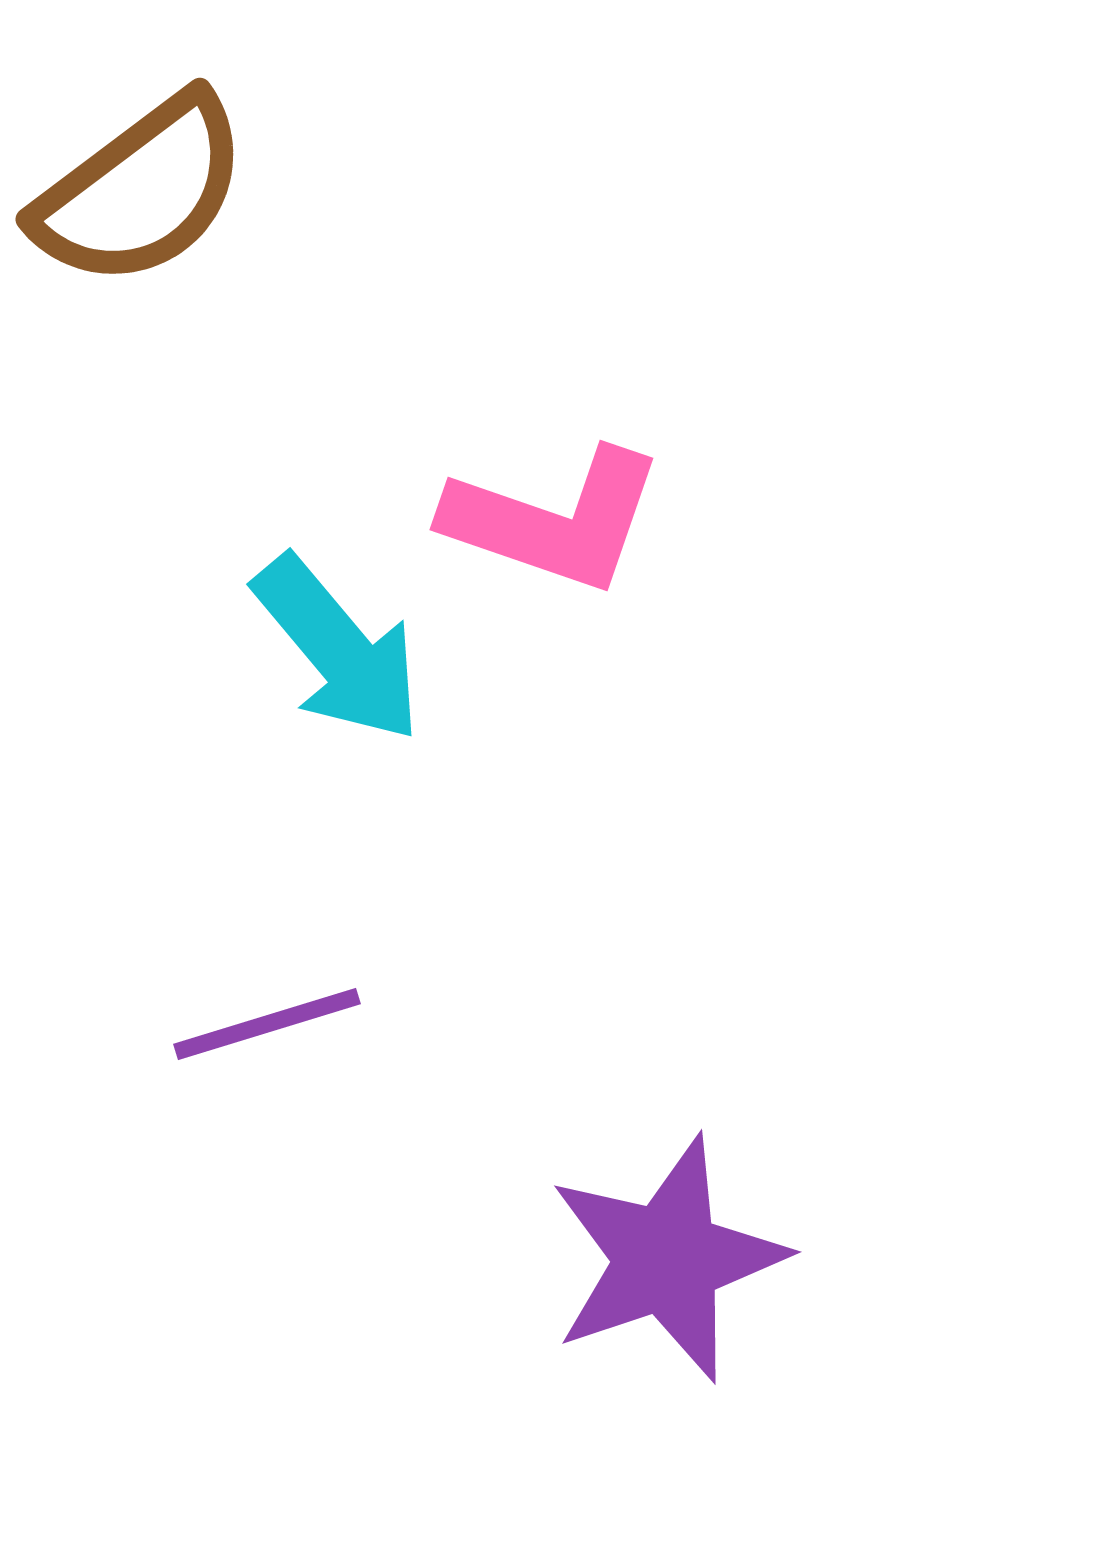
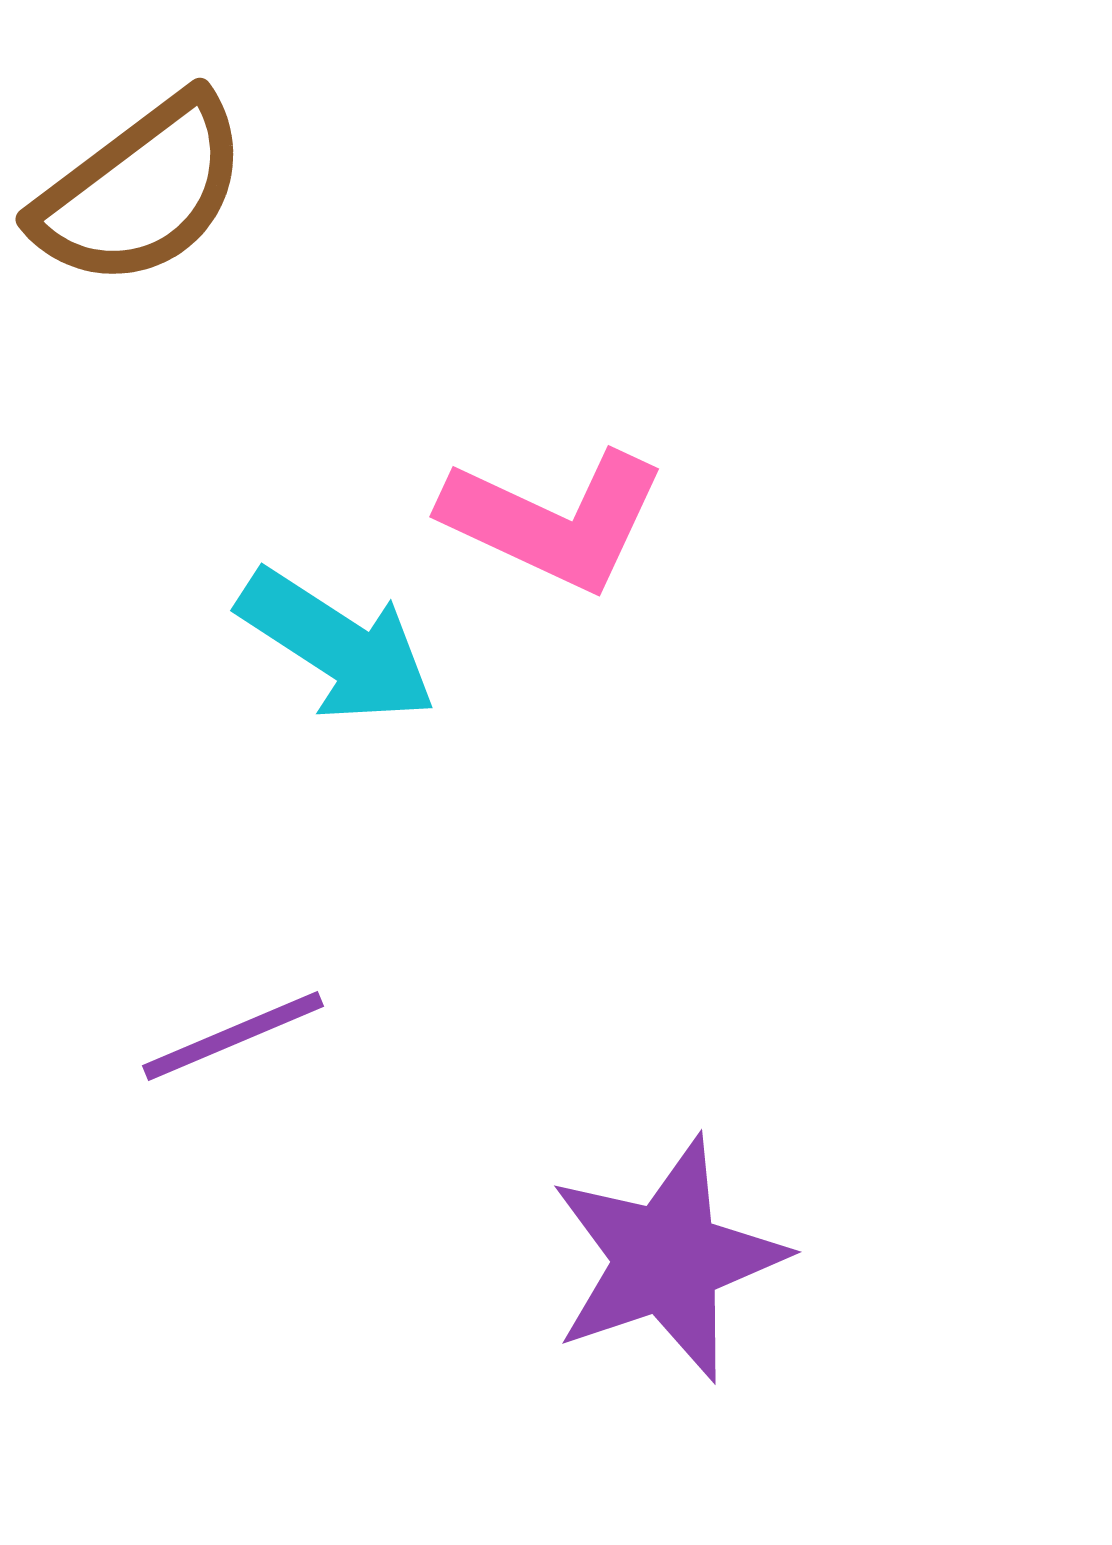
pink L-shape: rotated 6 degrees clockwise
cyan arrow: moved 1 px left, 3 px up; rotated 17 degrees counterclockwise
purple line: moved 34 px left, 12 px down; rotated 6 degrees counterclockwise
